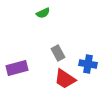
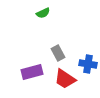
purple rectangle: moved 15 px right, 4 px down
